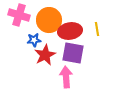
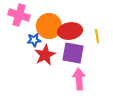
orange circle: moved 6 px down
yellow line: moved 7 px down
pink arrow: moved 13 px right, 2 px down
